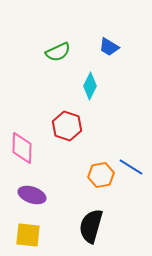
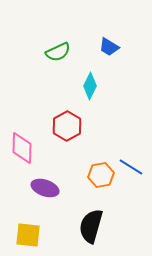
red hexagon: rotated 12 degrees clockwise
purple ellipse: moved 13 px right, 7 px up
